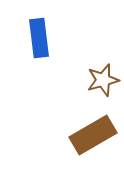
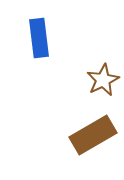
brown star: rotated 12 degrees counterclockwise
